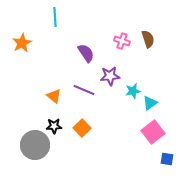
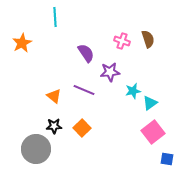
purple star: moved 4 px up
gray circle: moved 1 px right, 4 px down
